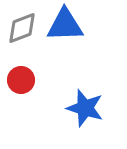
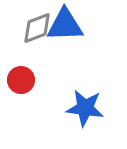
gray diamond: moved 15 px right
blue star: rotated 9 degrees counterclockwise
